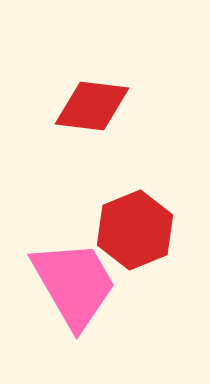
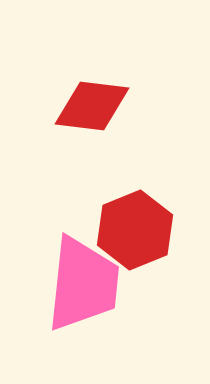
pink trapezoid: moved 9 px right; rotated 36 degrees clockwise
